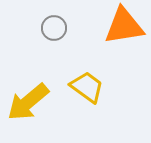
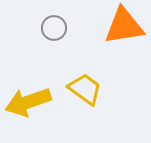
yellow trapezoid: moved 2 px left, 2 px down
yellow arrow: rotated 21 degrees clockwise
